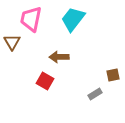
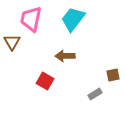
brown arrow: moved 6 px right, 1 px up
